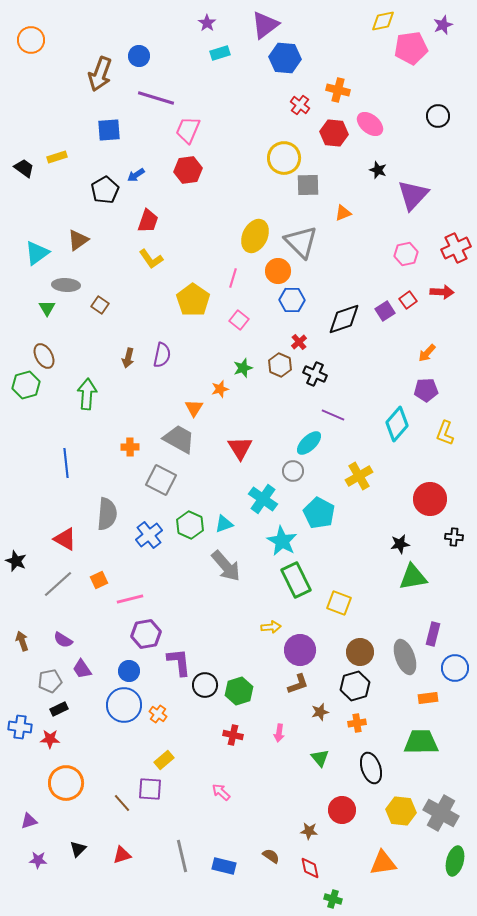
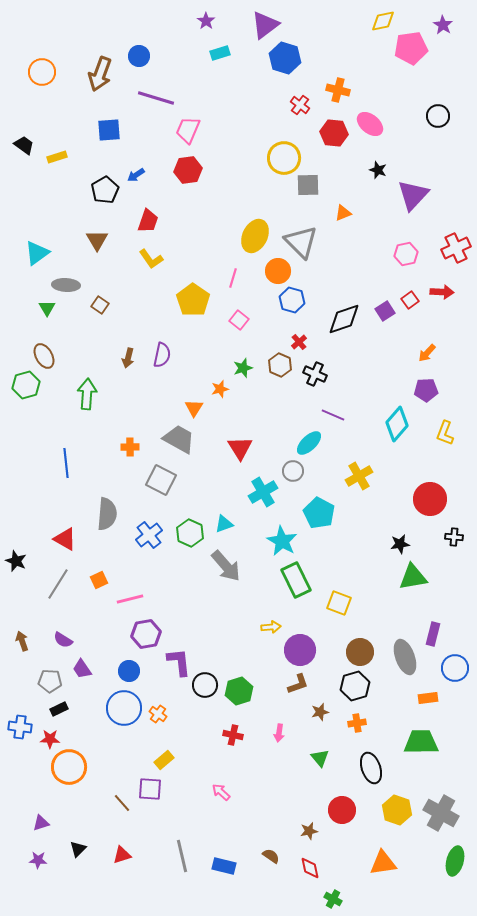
purple star at (207, 23): moved 1 px left, 2 px up
purple star at (443, 25): rotated 18 degrees counterclockwise
orange circle at (31, 40): moved 11 px right, 32 px down
blue hexagon at (285, 58): rotated 12 degrees clockwise
black trapezoid at (24, 168): moved 23 px up
brown triangle at (78, 240): moved 19 px right; rotated 25 degrees counterclockwise
blue hexagon at (292, 300): rotated 15 degrees clockwise
red square at (408, 300): moved 2 px right
cyan cross at (263, 499): moved 7 px up; rotated 24 degrees clockwise
green hexagon at (190, 525): moved 8 px down
gray line at (58, 584): rotated 16 degrees counterclockwise
gray pentagon at (50, 681): rotated 15 degrees clockwise
blue circle at (124, 705): moved 3 px down
orange circle at (66, 783): moved 3 px right, 16 px up
yellow hexagon at (401, 811): moved 4 px left, 1 px up; rotated 12 degrees clockwise
purple triangle at (29, 821): moved 12 px right, 2 px down
brown star at (309, 831): rotated 18 degrees counterclockwise
green cross at (333, 899): rotated 12 degrees clockwise
